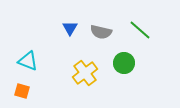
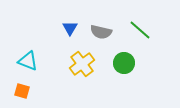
yellow cross: moved 3 px left, 9 px up
